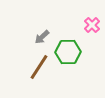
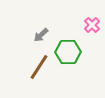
gray arrow: moved 1 px left, 2 px up
